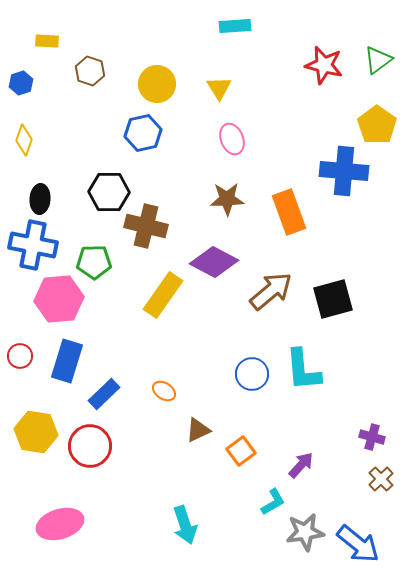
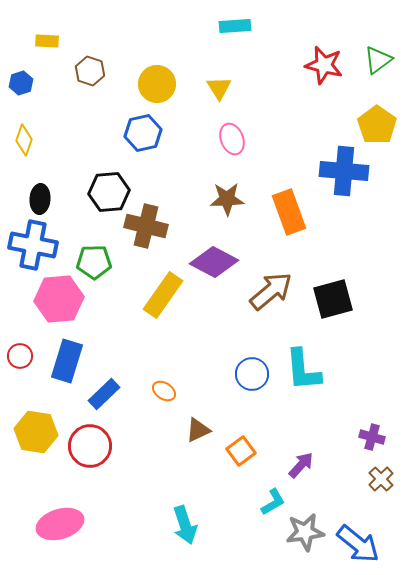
black hexagon at (109, 192): rotated 6 degrees counterclockwise
